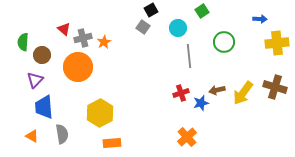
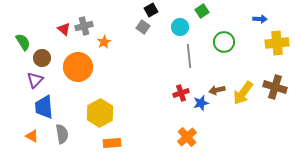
cyan circle: moved 2 px right, 1 px up
gray cross: moved 1 px right, 12 px up
green semicircle: rotated 144 degrees clockwise
brown circle: moved 3 px down
